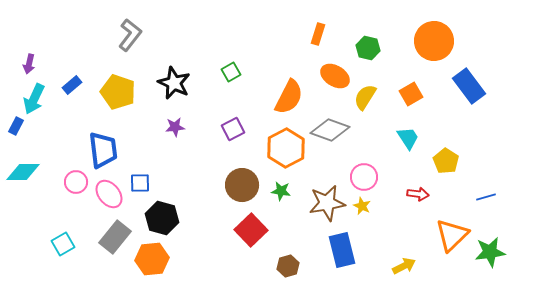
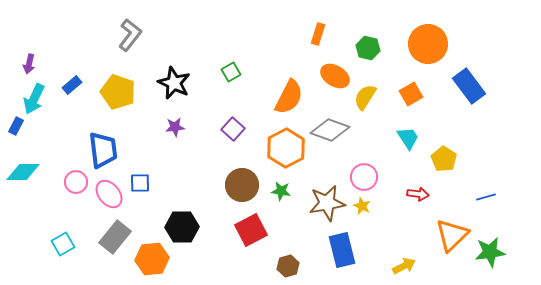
orange circle at (434, 41): moved 6 px left, 3 px down
purple square at (233, 129): rotated 20 degrees counterclockwise
yellow pentagon at (446, 161): moved 2 px left, 2 px up
black hexagon at (162, 218): moved 20 px right, 9 px down; rotated 16 degrees counterclockwise
red square at (251, 230): rotated 16 degrees clockwise
